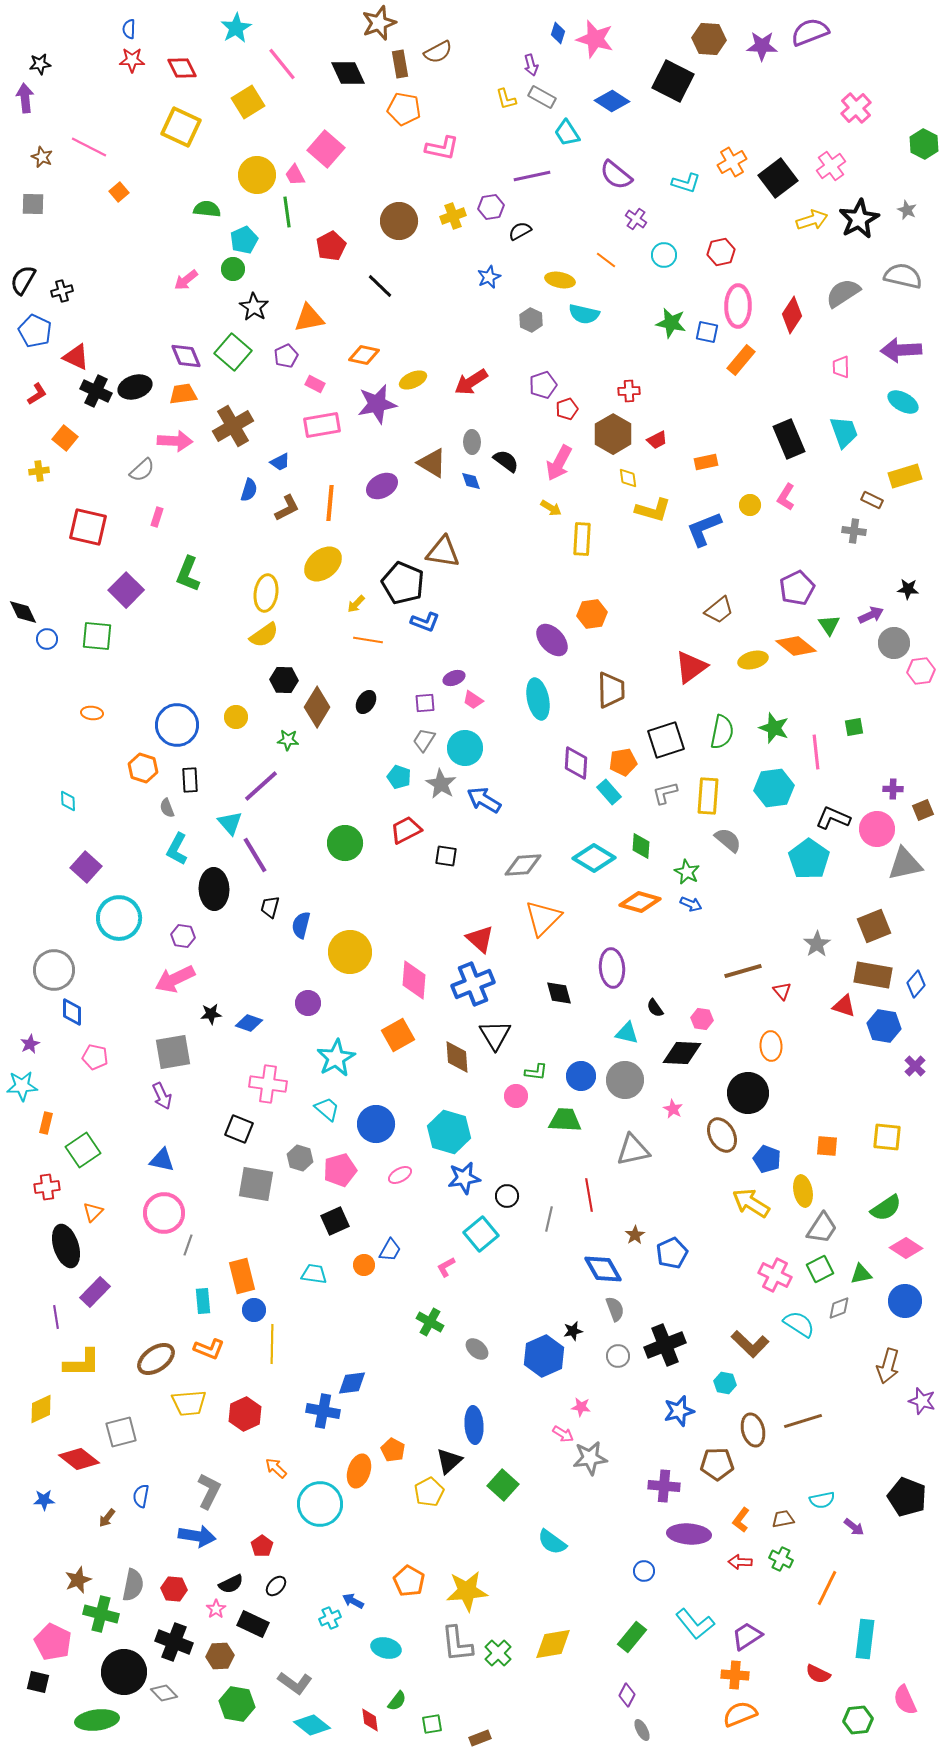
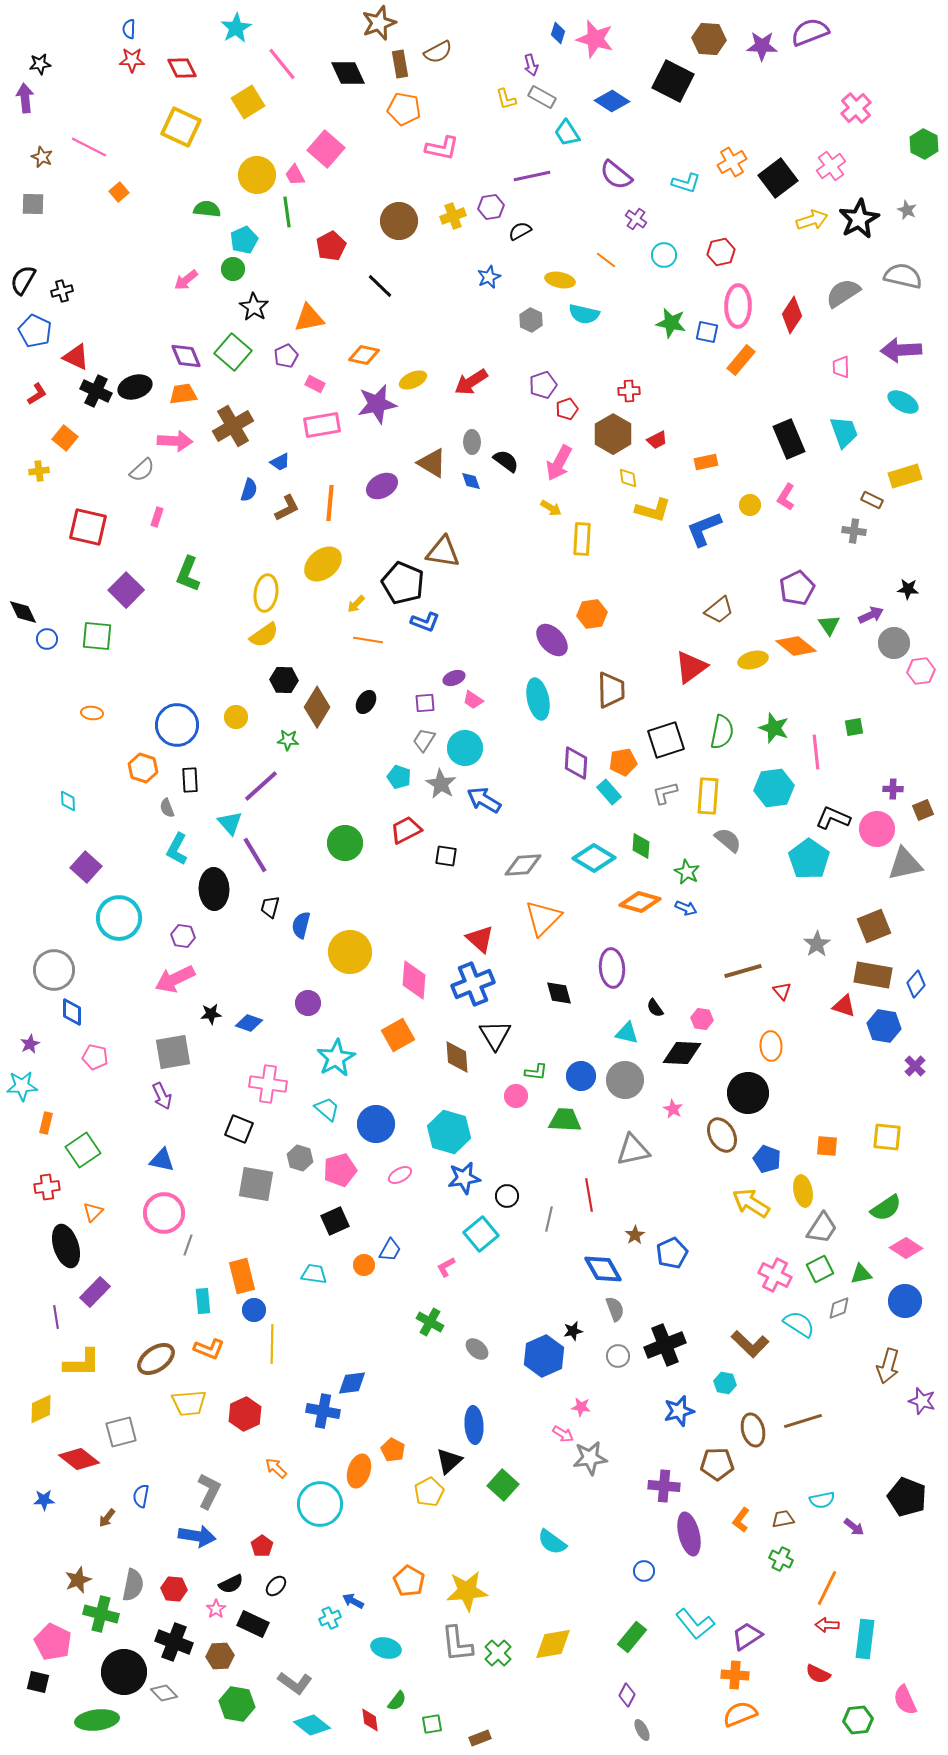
blue arrow at (691, 904): moved 5 px left, 4 px down
purple ellipse at (689, 1534): rotated 72 degrees clockwise
red arrow at (740, 1562): moved 87 px right, 63 px down
